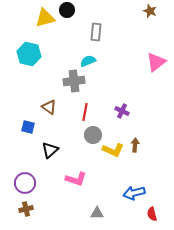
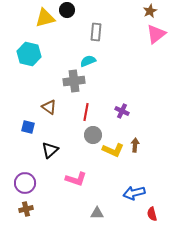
brown star: rotated 24 degrees clockwise
pink triangle: moved 28 px up
red line: moved 1 px right
